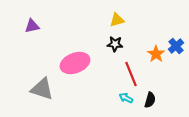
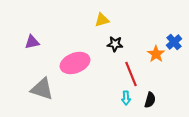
yellow triangle: moved 15 px left
purple triangle: moved 16 px down
blue cross: moved 2 px left, 4 px up
cyan arrow: rotated 120 degrees counterclockwise
